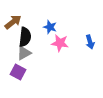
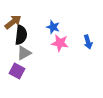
blue star: moved 3 px right
black semicircle: moved 4 px left, 2 px up
blue arrow: moved 2 px left
purple square: moved 1 px left, 1 px up
